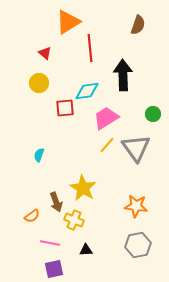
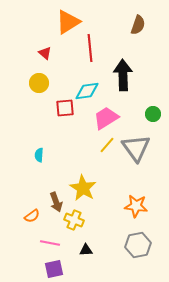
cyan semicircle: rotated 16 degrees counterclockwise
